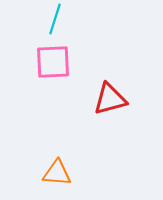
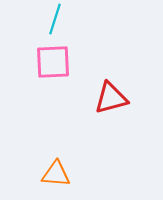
red triangle: moved 1 px right, 1 px up
orange triangle: moved 1 px left, 1 px down
